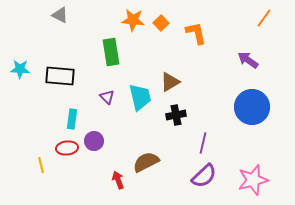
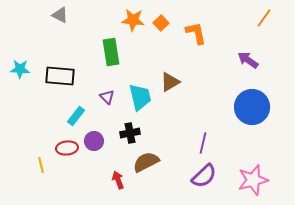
black cross: moved 46 px left, 18 px down
cyan rectangle: moved 4 px right, 3 px up; rotated 30 degrees clockwise
